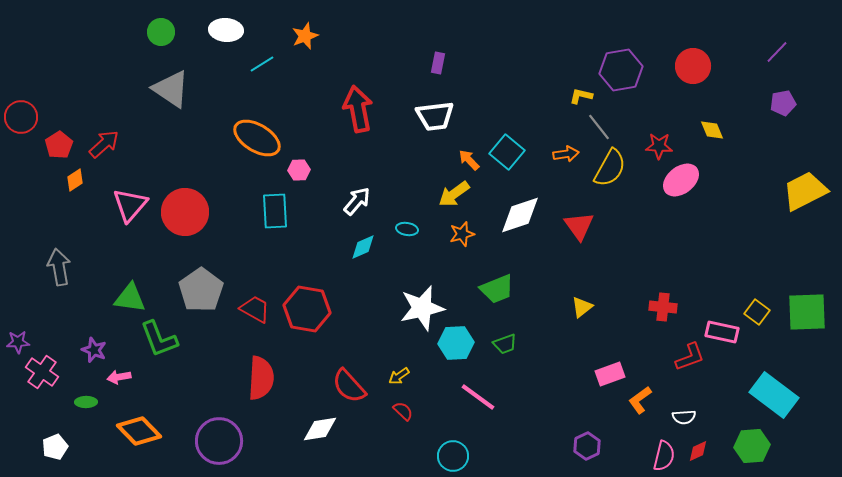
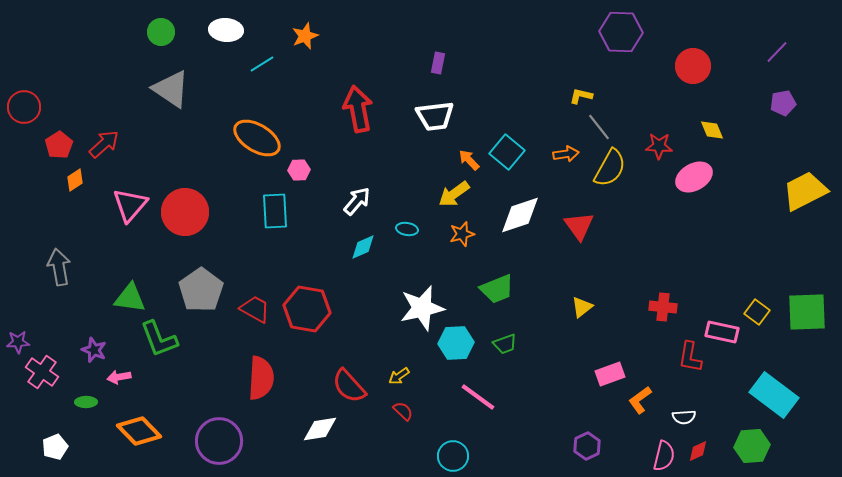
purple hexagon at (621, 70): moved 38 px up; rotated 12 degrees clockwise
red circle at (21, 117): moved 3 px right, 10 px up
pink ellipse at (681, 180): moved 13 px right, 3 px up; rotated 9 degrees clockwise
red L-shape at (690, 357): rotated 120 degrees clockwise
